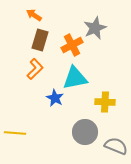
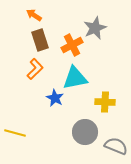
brown rectangle: rotated 35 degrees counterclockwise
yellow line: rotated 10 degrees clockwise
